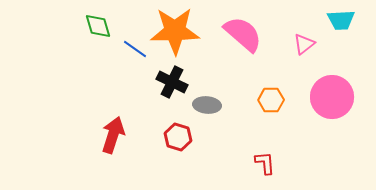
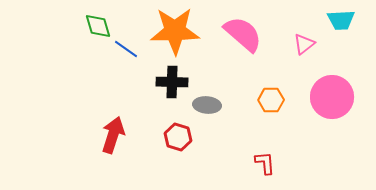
blue line: moved 9 px left
black cross: rotated 24 degrees counterclockwise
